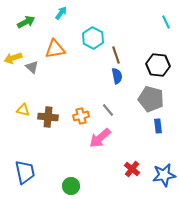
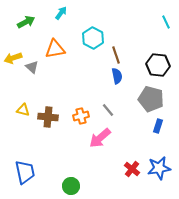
blue rectangle: rotated 24 degrees clockwise
blue star: moved 5 px left, 7 px up
